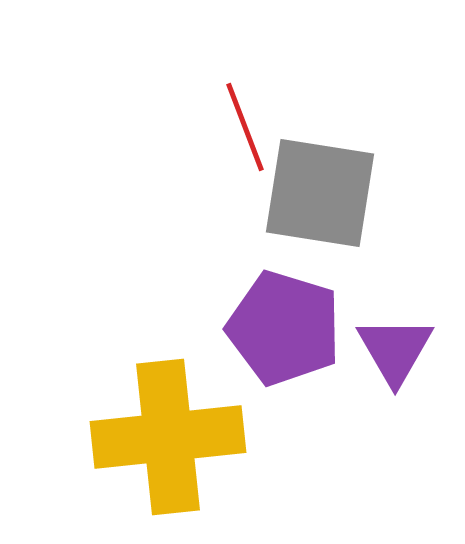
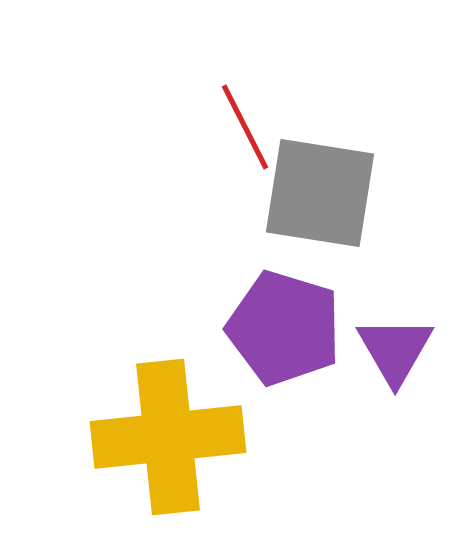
red line: rotated 6 degrees counterclockwise
